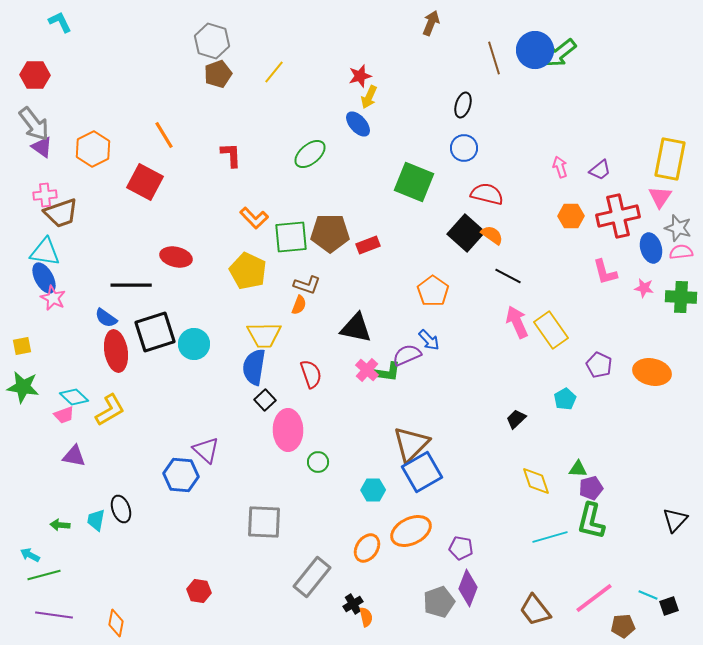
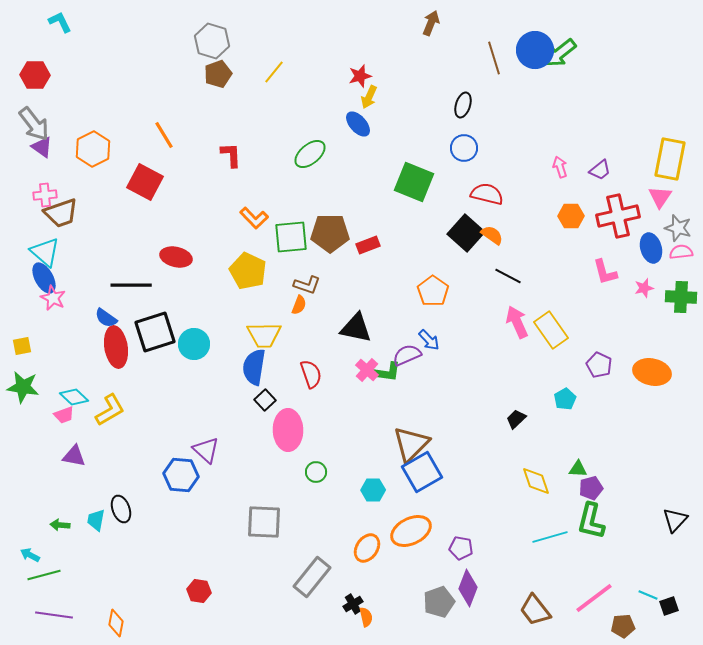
cyan triangle at (45, 252): rotated 32 degrees clockwise
pink star at (644, 288): rotated 24 degrees counterclockwise
red ellipse at (116, 351): moved 4 px up
green circle at (318, 462): moved 2 px left, 10 px down
